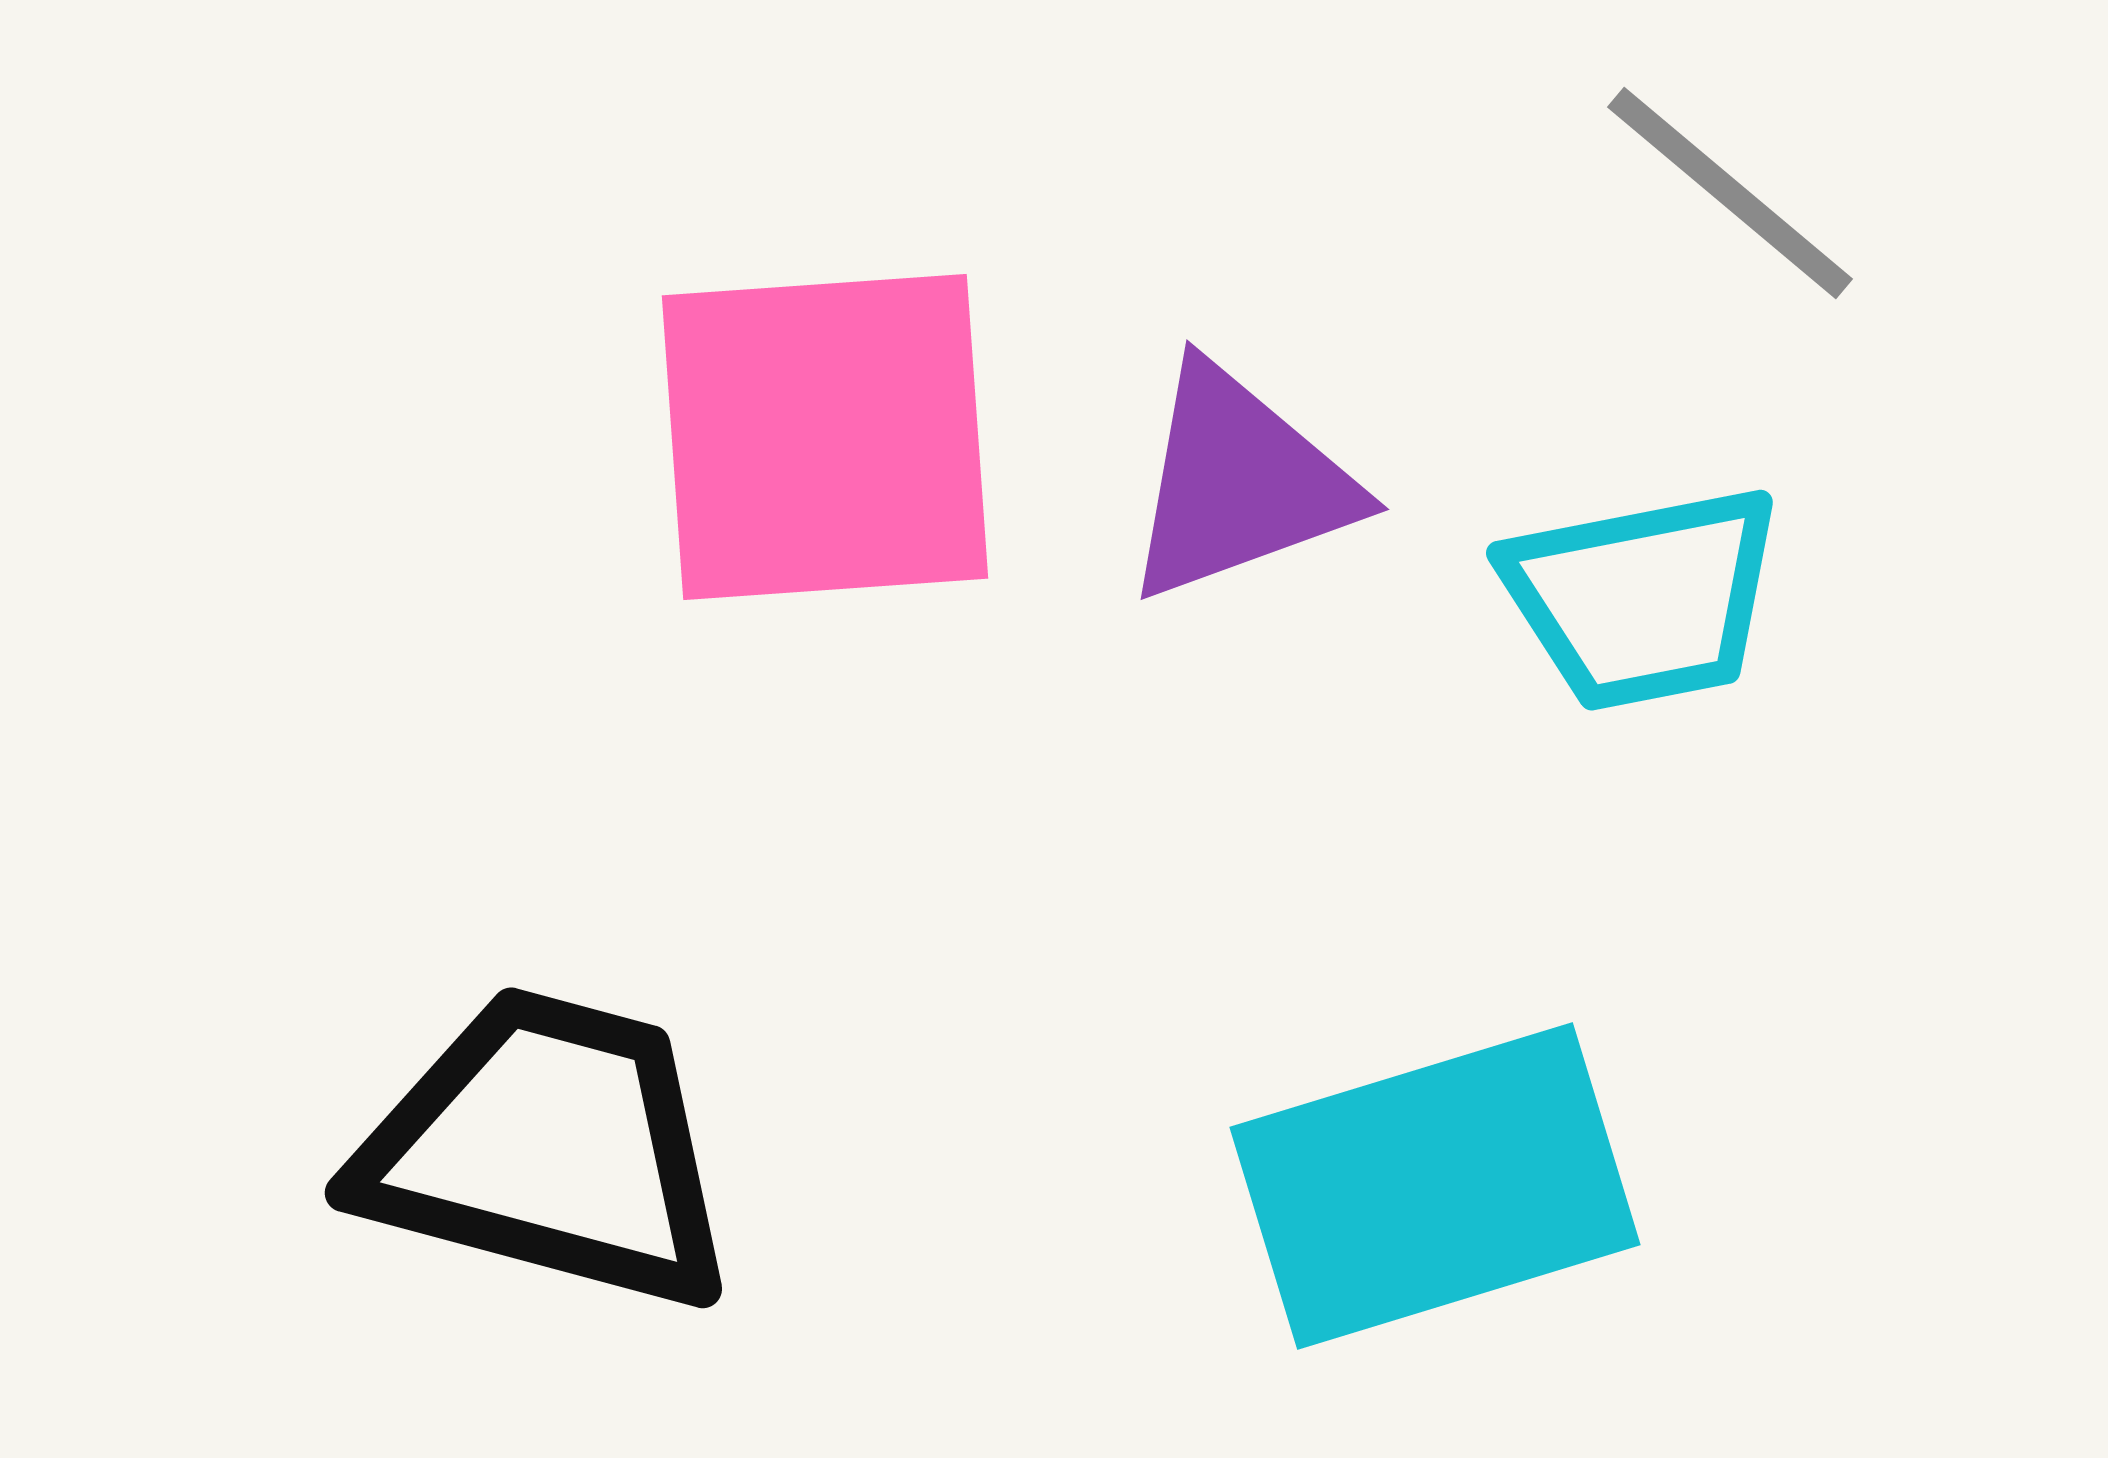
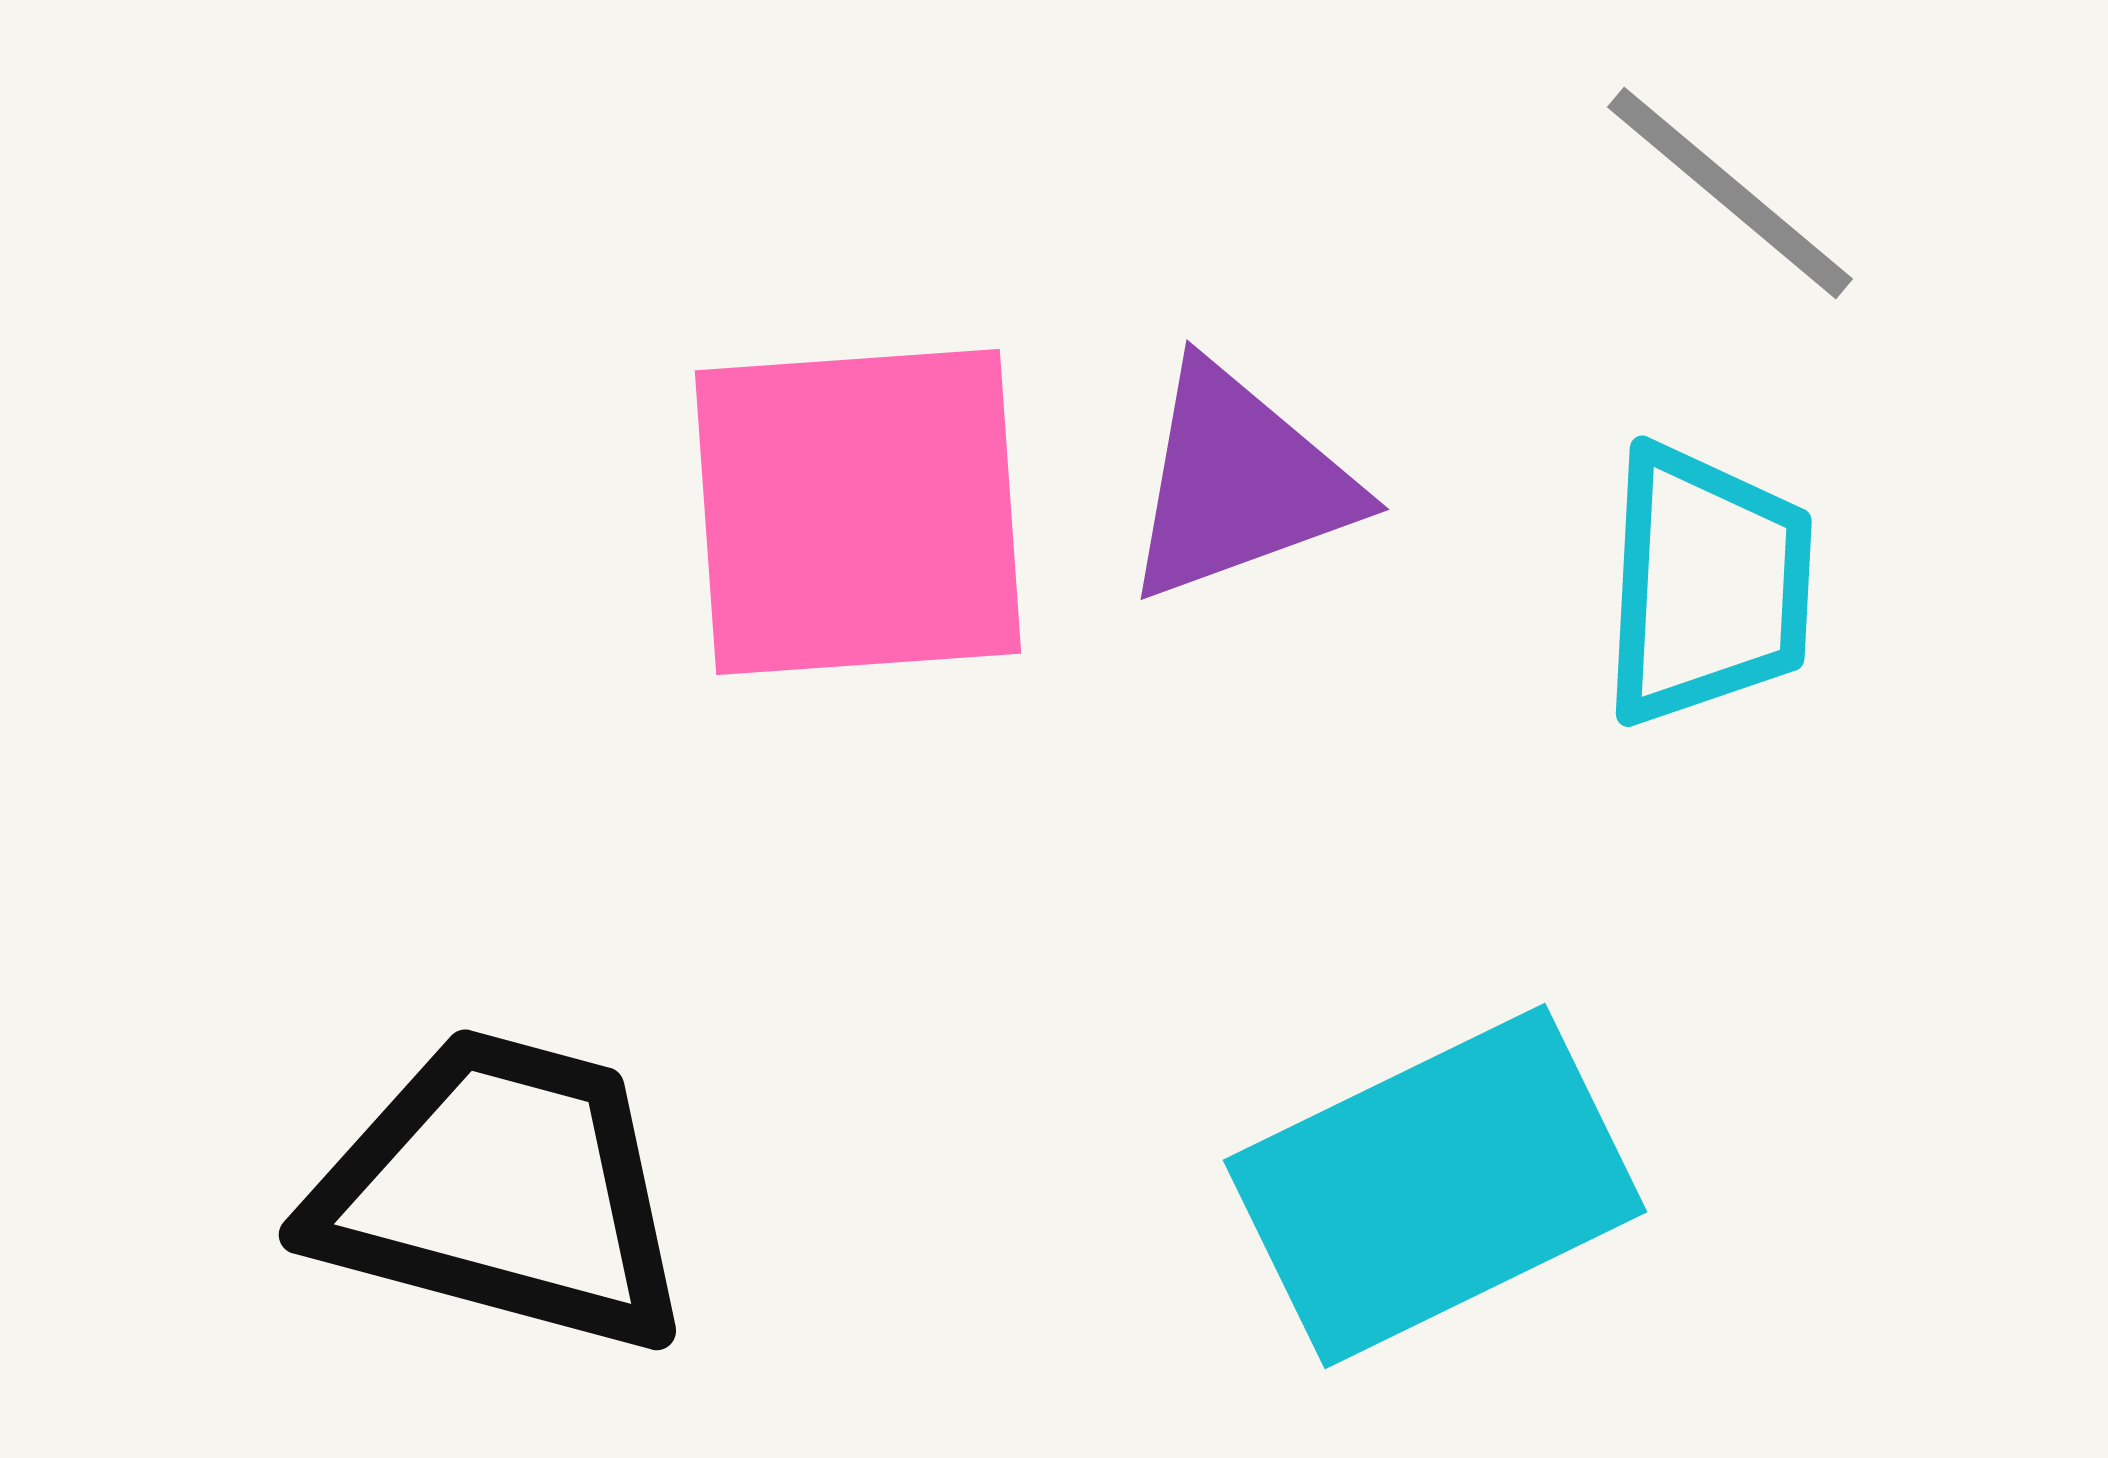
pink square: moved 33 px right, 75 px down
cyan trapezoid: moved 64 px right, 13 px up; rotated 76 degrees counterclockwise
black trapezoid: moved 46 px left, 42 px down
cyan rectangle: rotated 9 degrees counterclockwise
